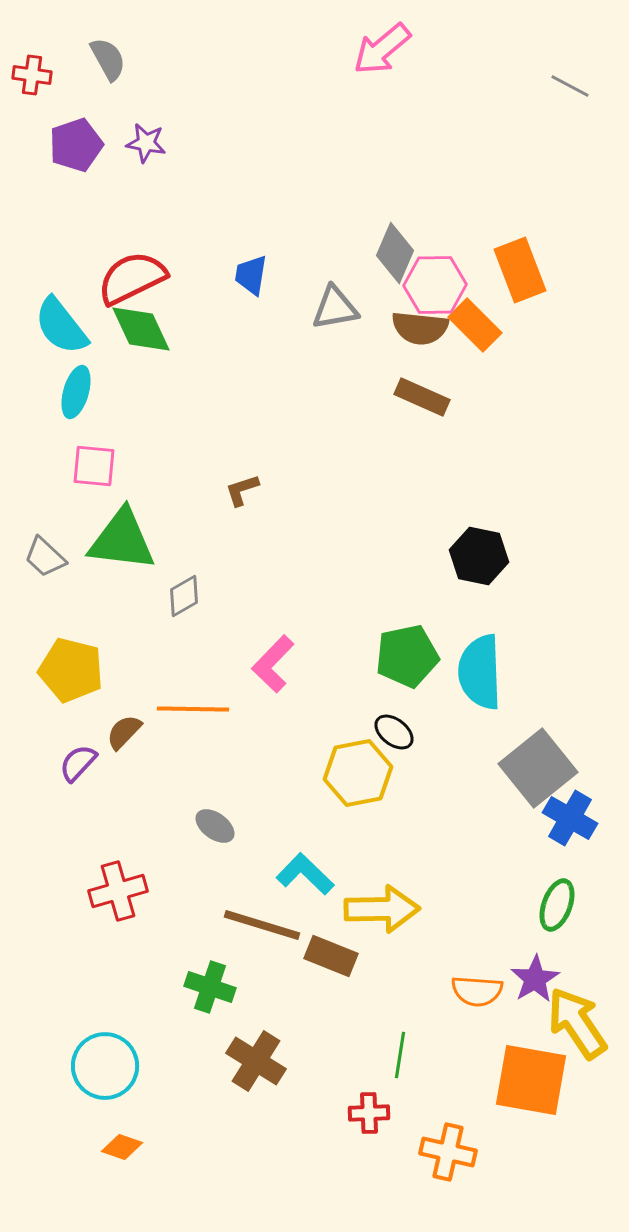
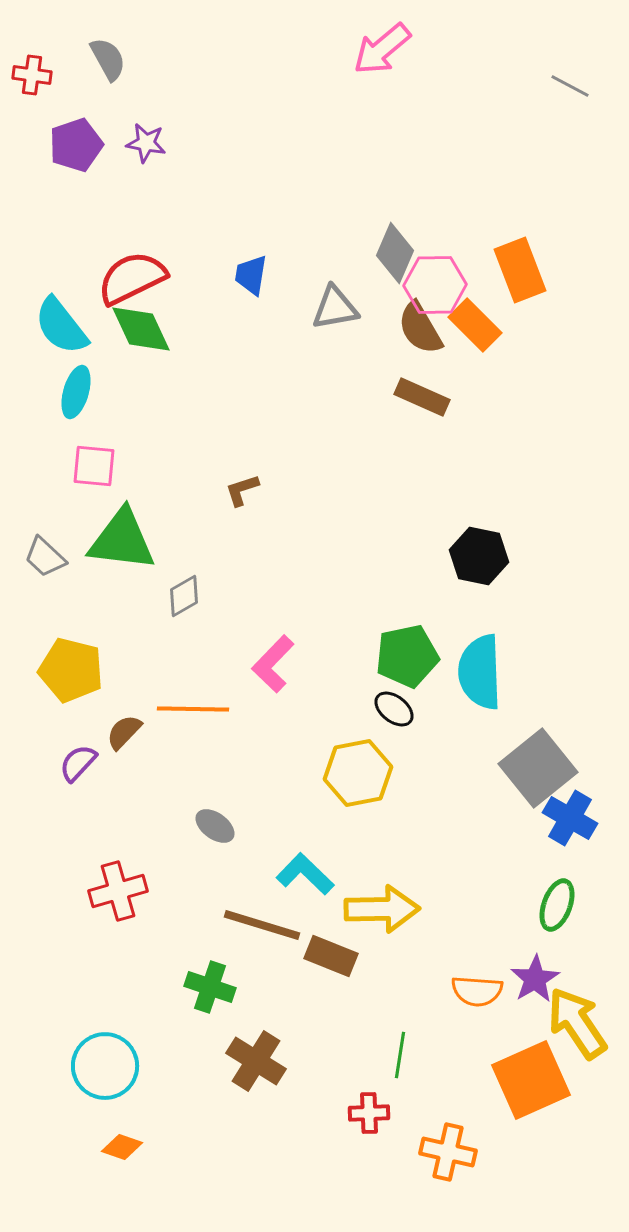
brown semicircle at (420, 328): rotated 54 degrees clockwise
black ellipse at (394, 732): moved 23 px up
orange square at (531, 1080): rotated 34 degrees counterclockwise
